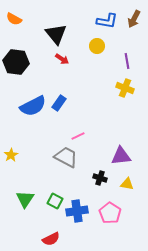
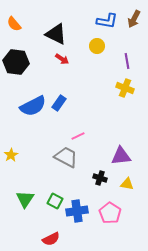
orange semicircle: moved 5 px down; rotated 21 degrees clockwise
black triangle: rotated 25 degrees counterclockwise
